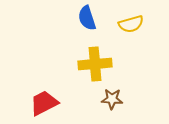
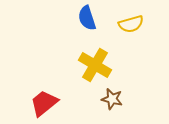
yellow cross: moved 1 px down; rotated 36 degrees clockwise
brown star: rotated 10 degrees clockwise
red trapezoid: rotated 12 degrees counterclockwise
